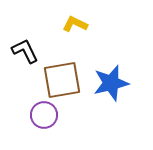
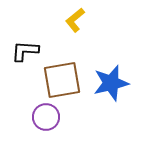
yellow L-shape: moved 4 px up; rotated 65 degrees counterclockwise
black L-shape: rotated 60 degrees counterclockwise
purple circle: moved 2 px right, 2 px down
